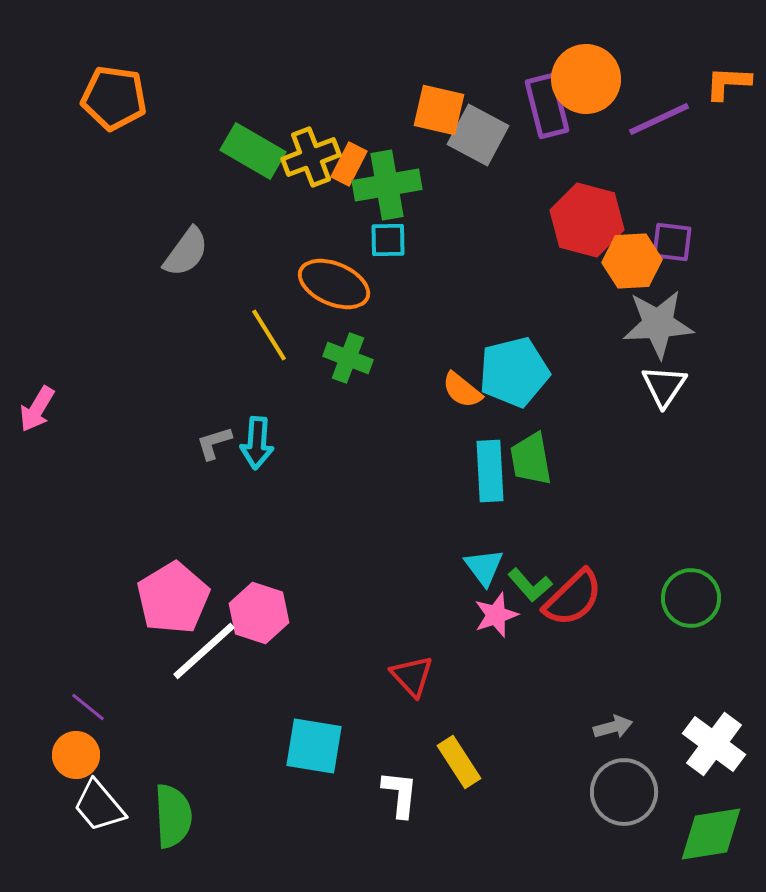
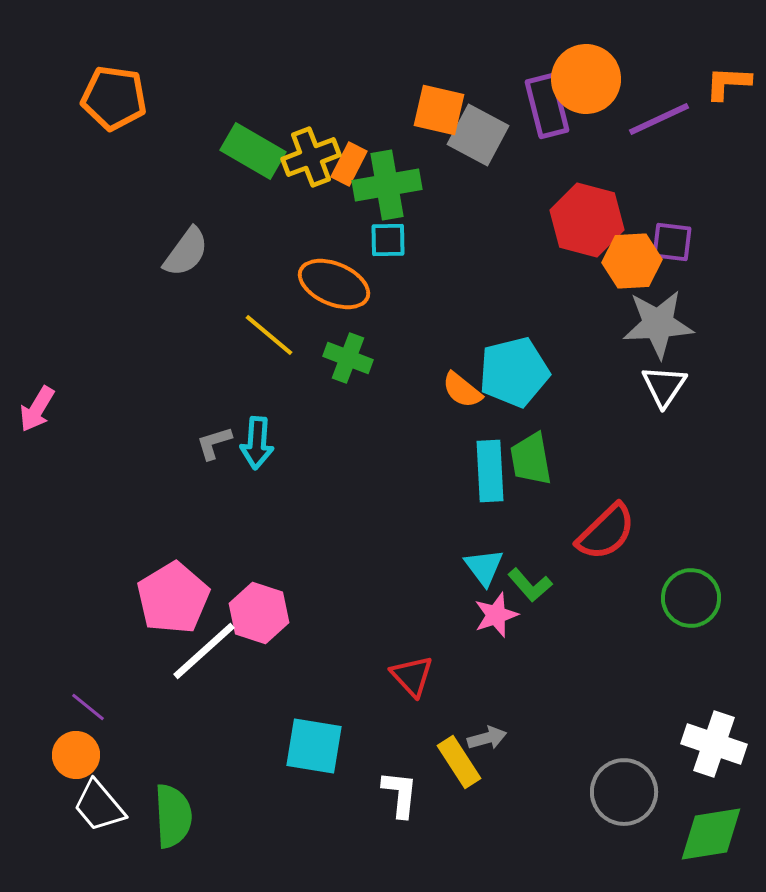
yellow line at (269, 335): rotated 18 degrees counterclockwise
red semicircle at (573, 598): moved 33 px right, 66 px up
gray arrow at (613, 727): moved 126 px left, 11 px down
white cross at (714, 744): rotated 18 degrees counterclockwise
